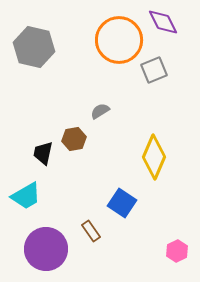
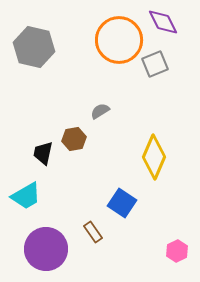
gray square: moved 1 px right, 6 px up
brown rectangle: moved 2 px right, 1 px down
